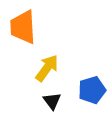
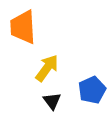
blue pentagon: rotated 8 degrees counterclockwise
